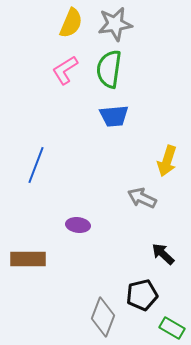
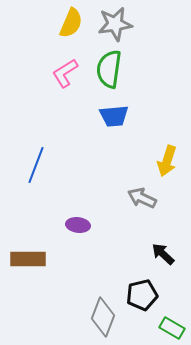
pink L-shape: moved 3 px down
